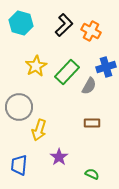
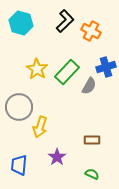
black L-shape: moved 1 px right, 4 px up
yellow star: moved 1 px right, 3 px down; rotated 10 degrees counterclockwise
brown rectangle: moved 17 px down
yellow arrow: moved 1 px right, 3 px up
purple star: moved 2 px left
